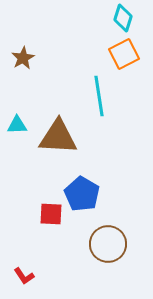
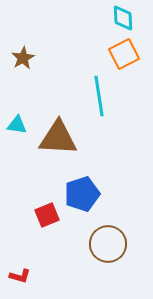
cyan diamond: rotated 20 degrees counterclockwise
cyan triangle: rotated 10 degrees clockwise
brown triangle: moved 1 px down
blue pentagon: rotated 24 degrees clockwise
red square: moved 4 px left, 1 px down; rotated 25 degrees counterclockwise
red L-shape: moved 4 px left; rotated 40 degrees counterclockwise
